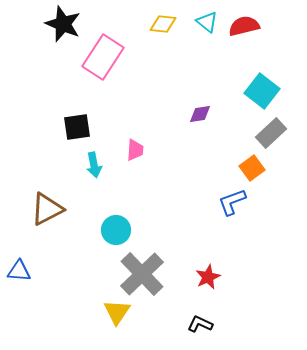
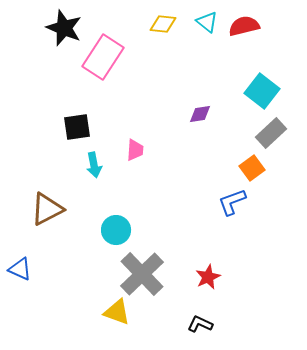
black star: moved 1 px right, 4 px down
blue triangle: moved 1 px right, 2 px up; rotated 20 degrees clockwise
yellow triangle: rotated 44 degrees counterclockwise
